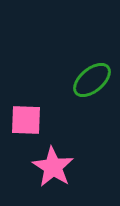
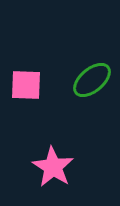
pink square: moved 35 px up
